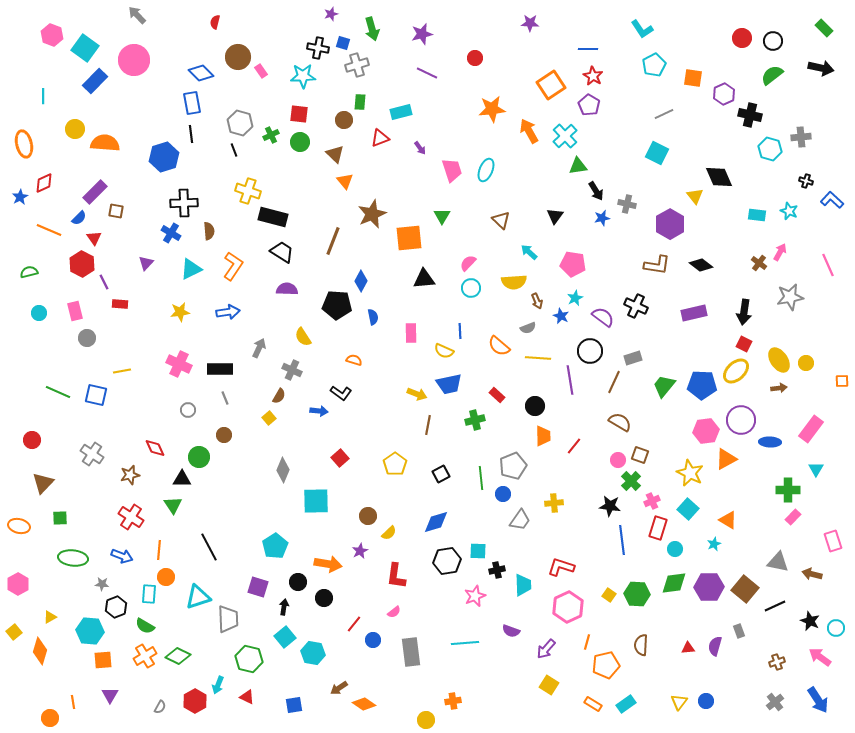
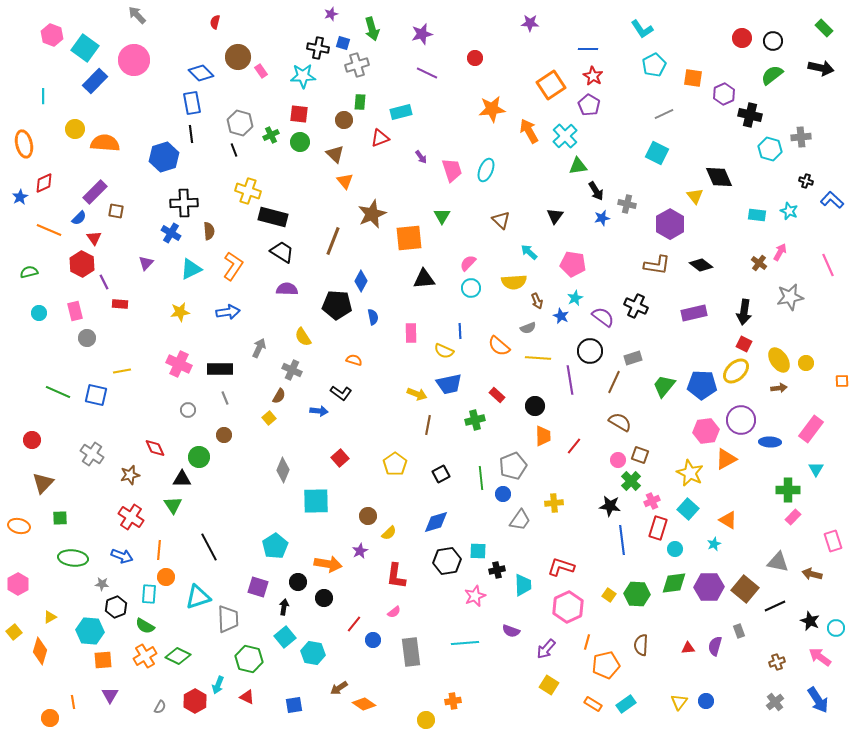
purple arrow at (420, 148): moved 1 px right, 9 px down
